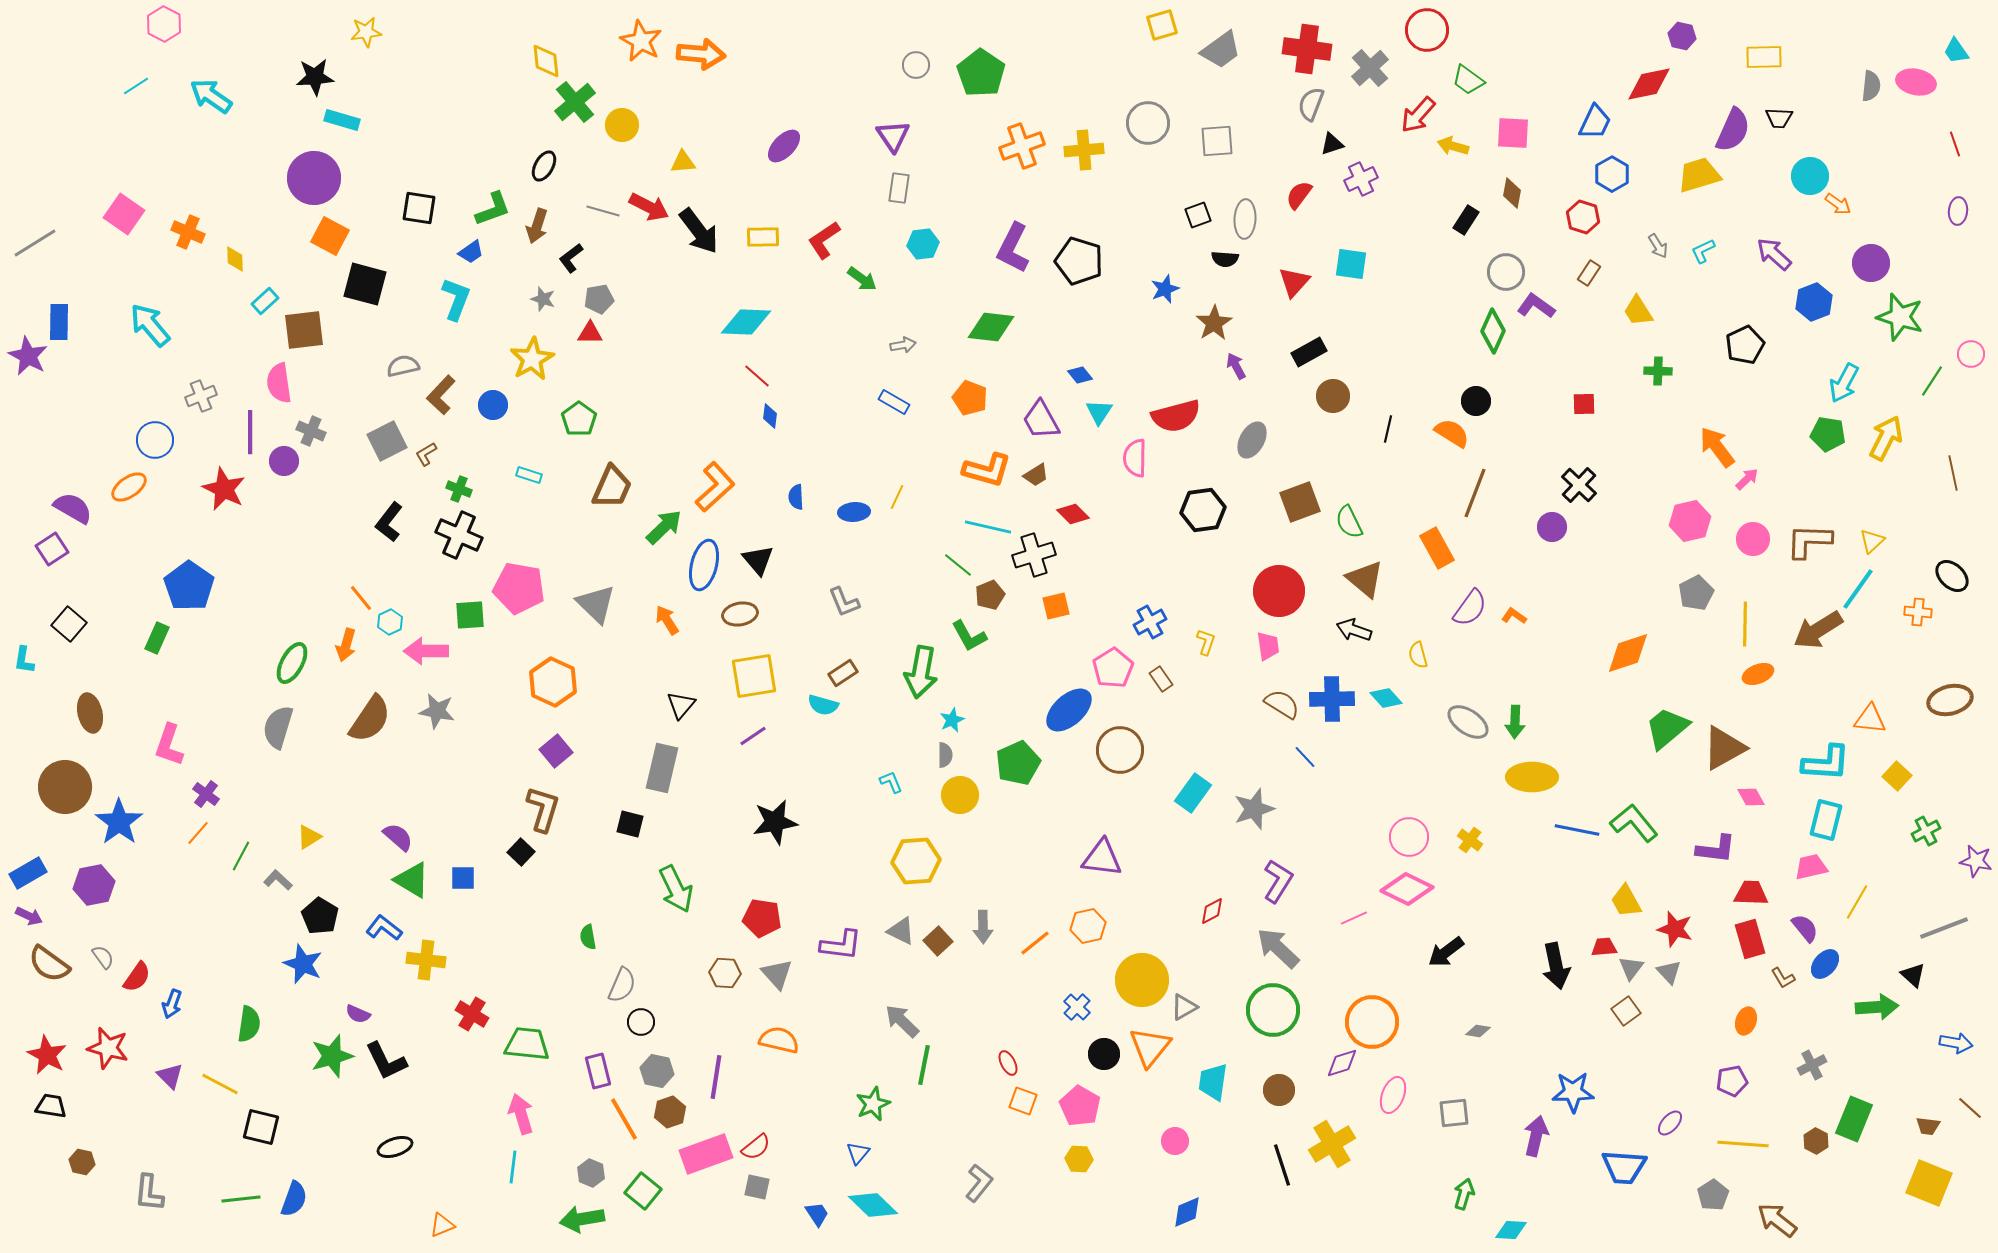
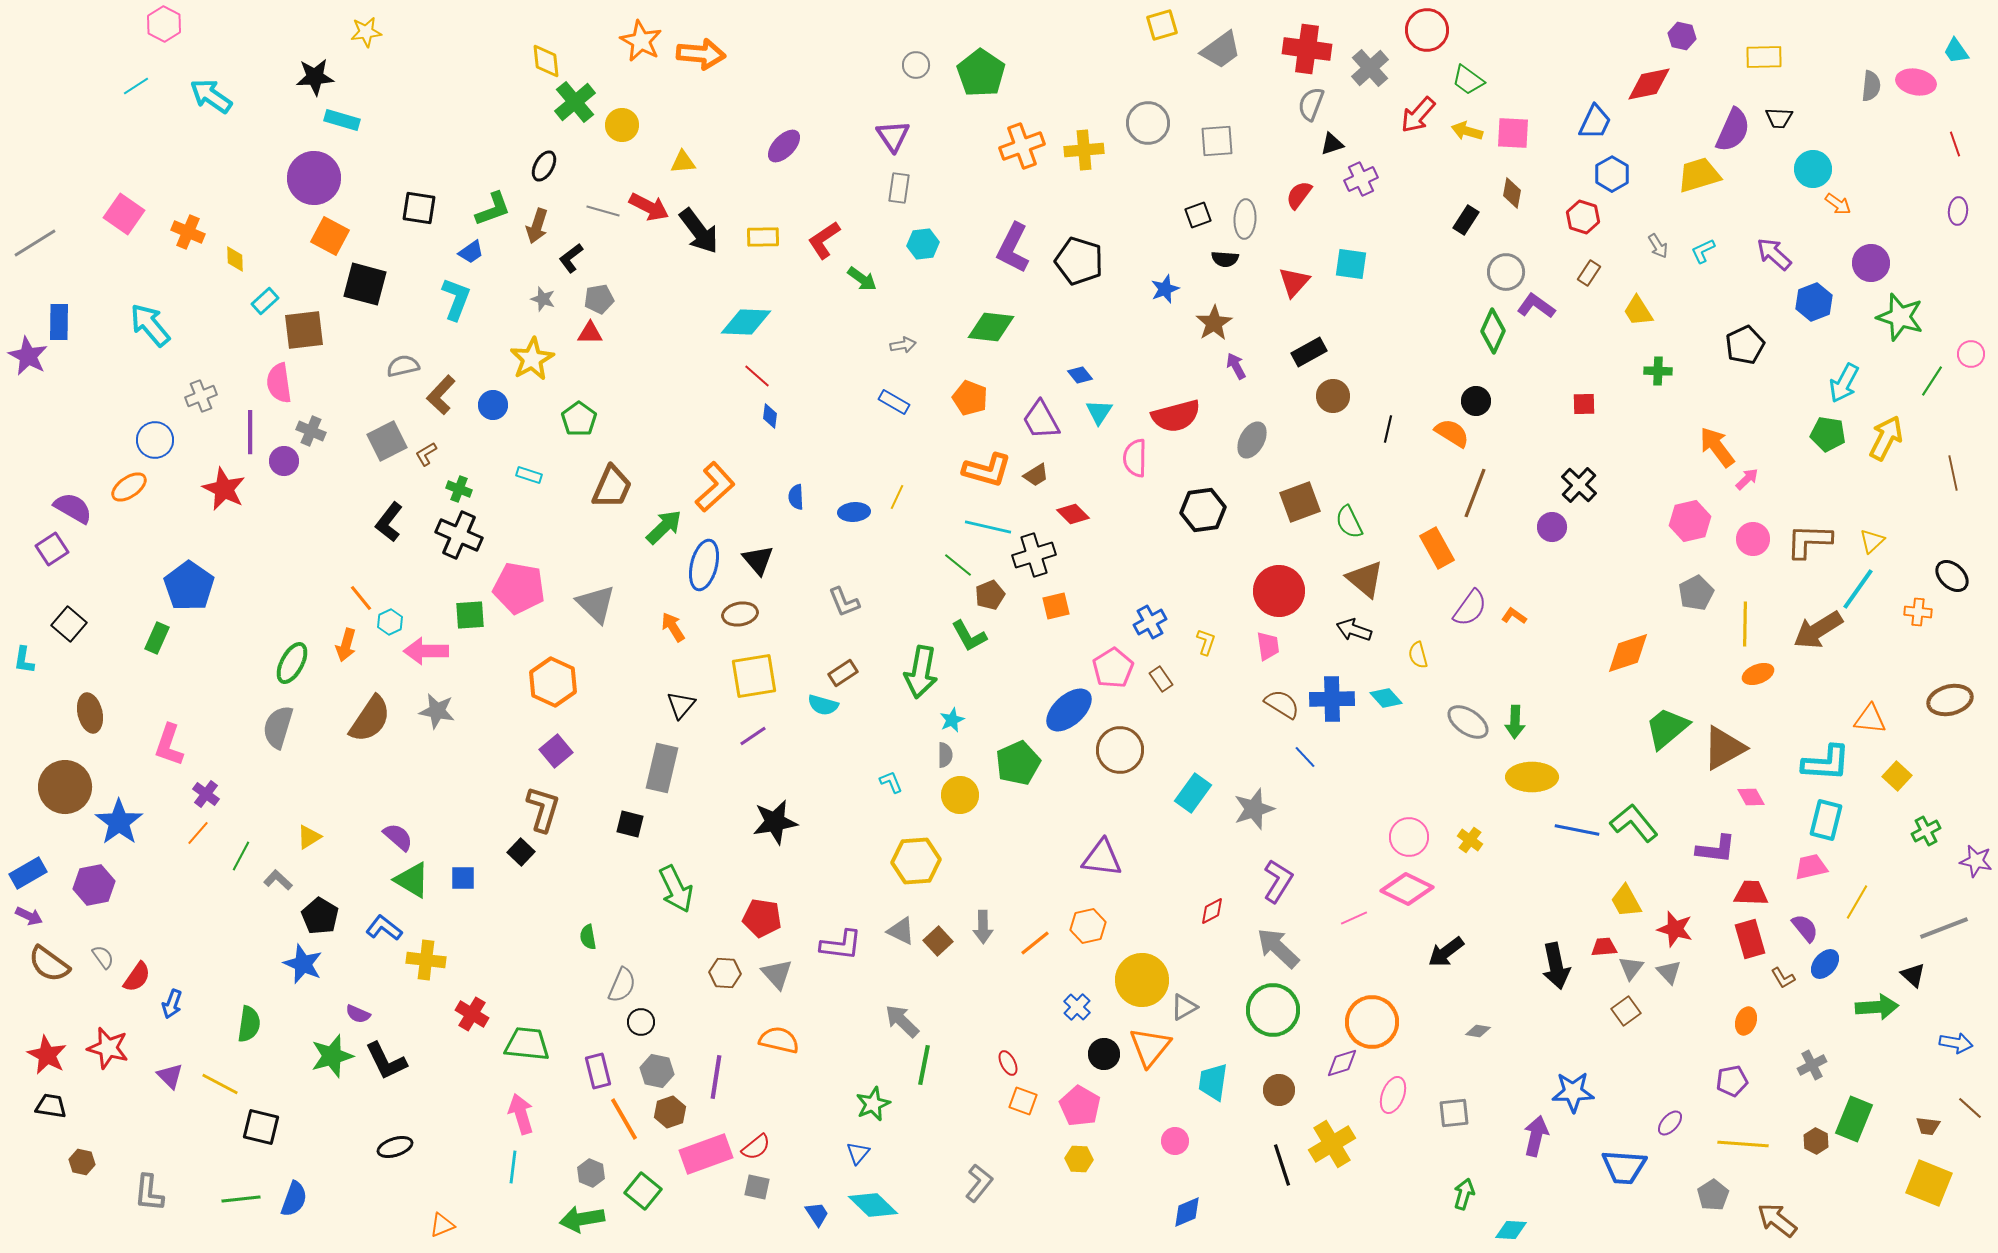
yellow arrow at (1453, 146): moved 14 px right, 15 px up
cyan circle at (1810, 176): moved 3 px right, 7 px up
orange arrow at (667, 620): moved 6 px right, 7 px down
